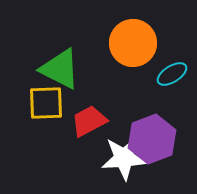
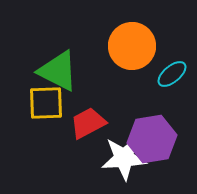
orange circle: moved 1 px left, 3 px down
green triangle: moved 2 px left, 2 px down
cyan ellipse: rotated 8 degrees counterclockwise
red trapezoid: moved 1 px left, 2 px down
purple hexagon: rotated 12 degrees clockwise
